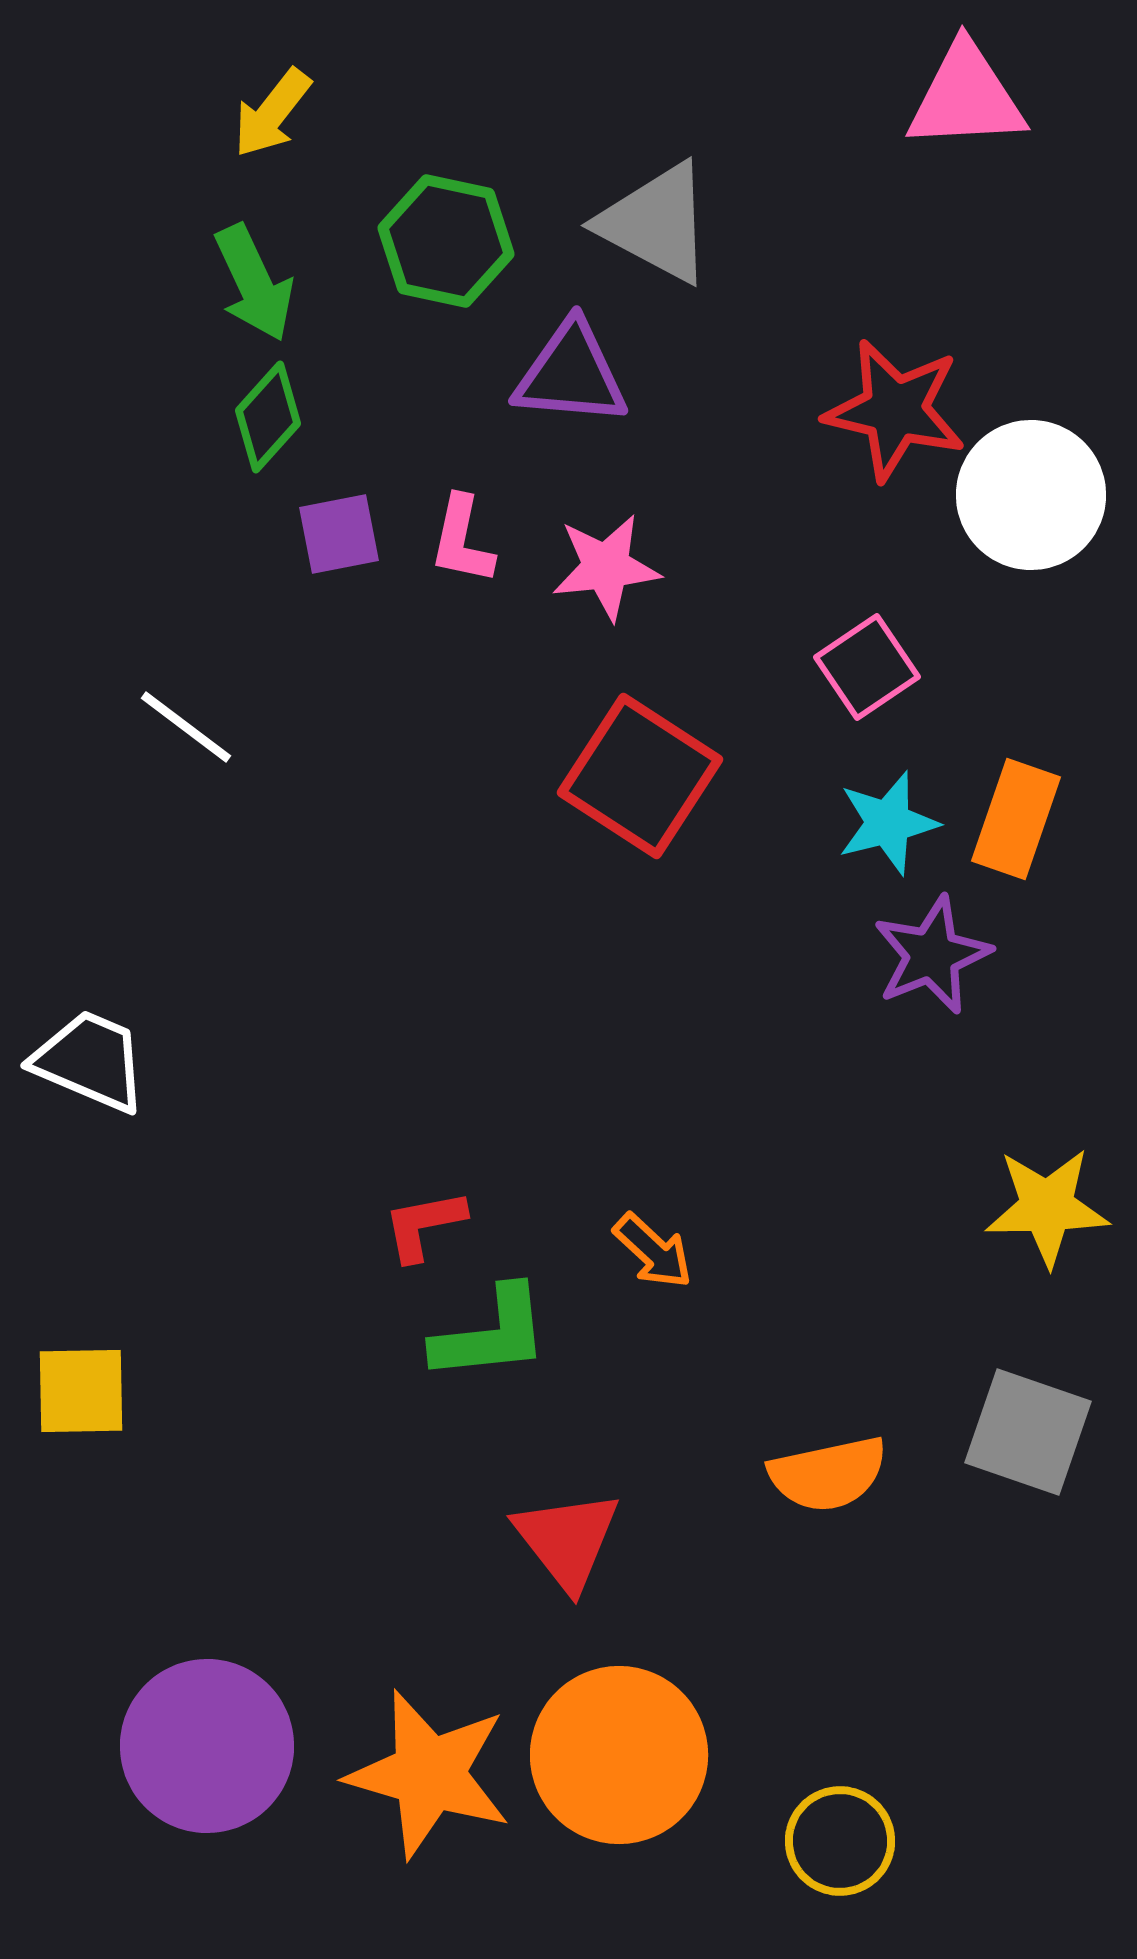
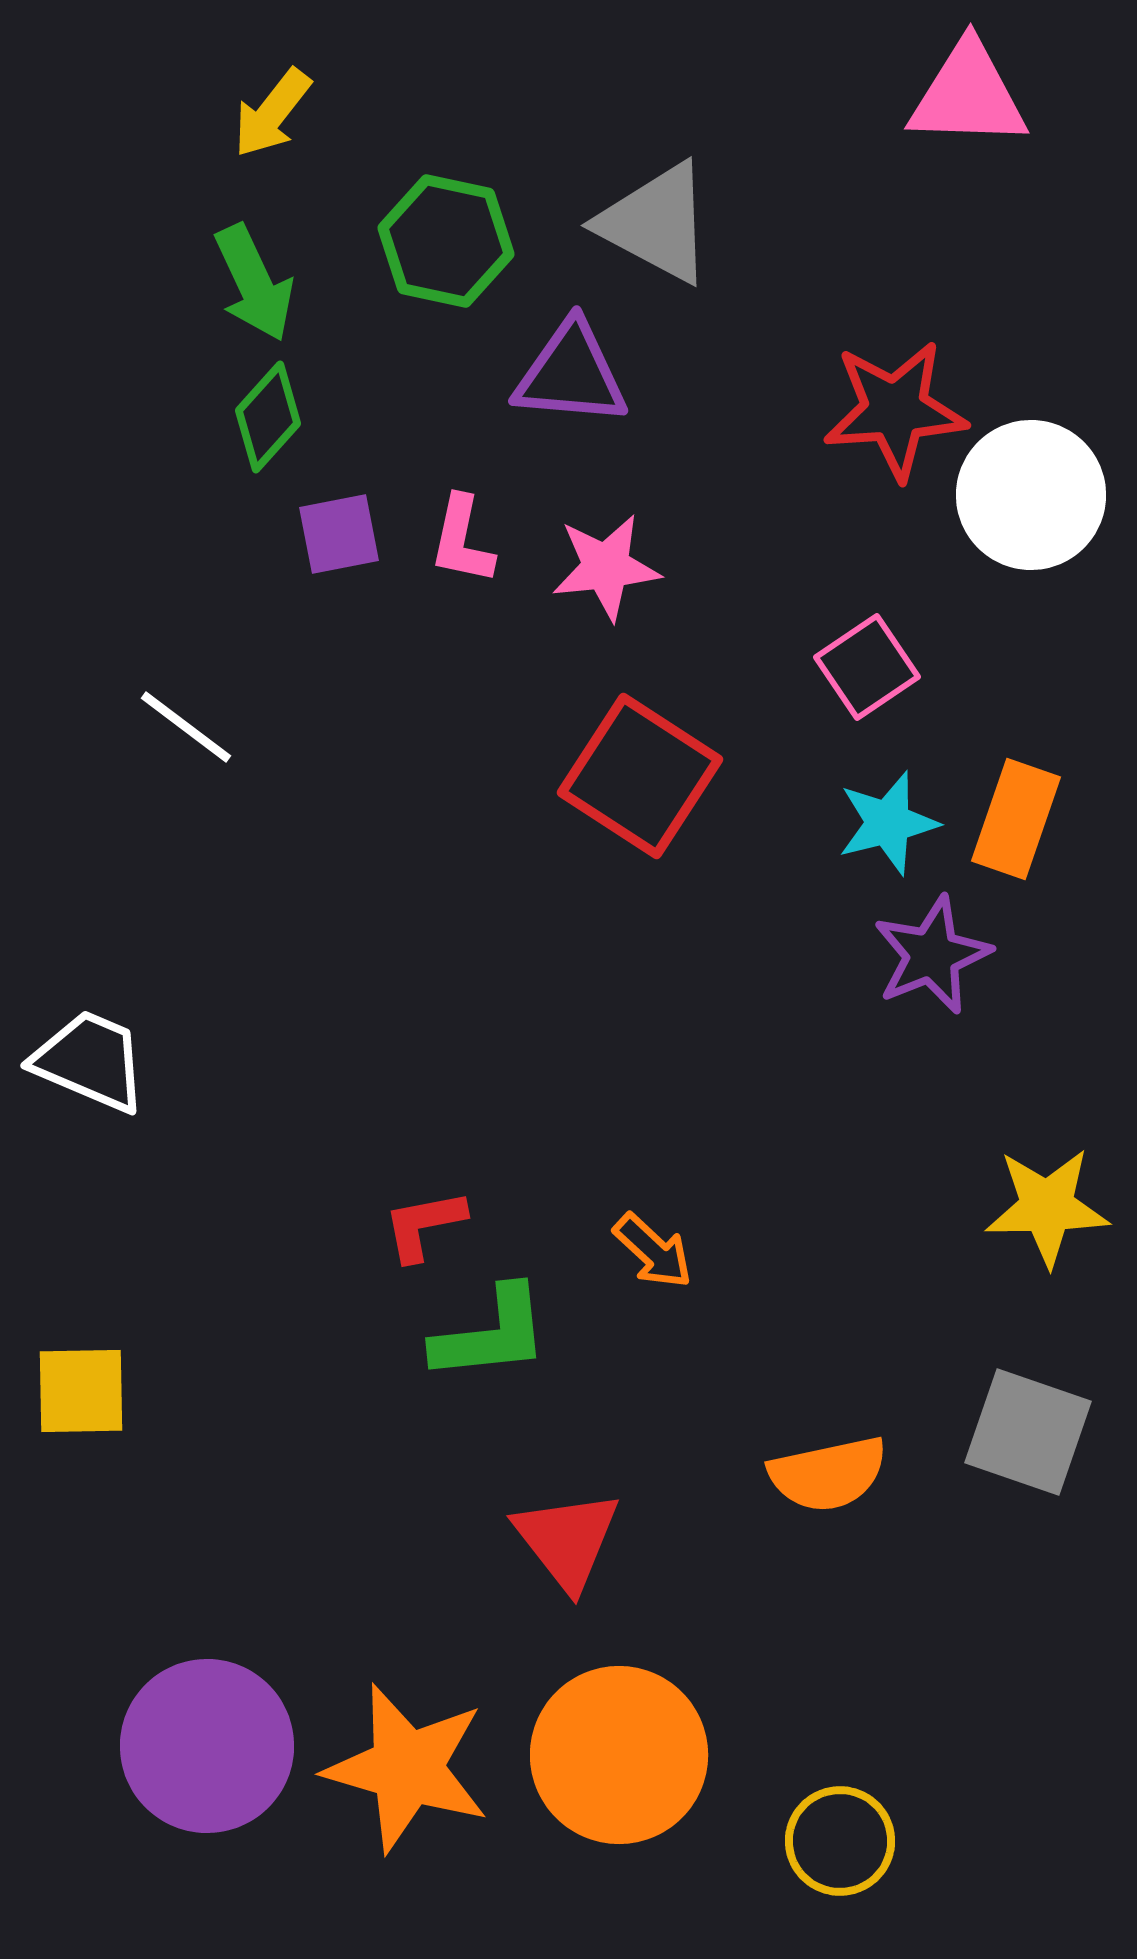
pink triangle: moved 2 px right, 2 px up; rotated 5 degrees clockwise
red star: rotated 17 degrees counterclockwise
orange star: moved 22 px left, 6 px up
